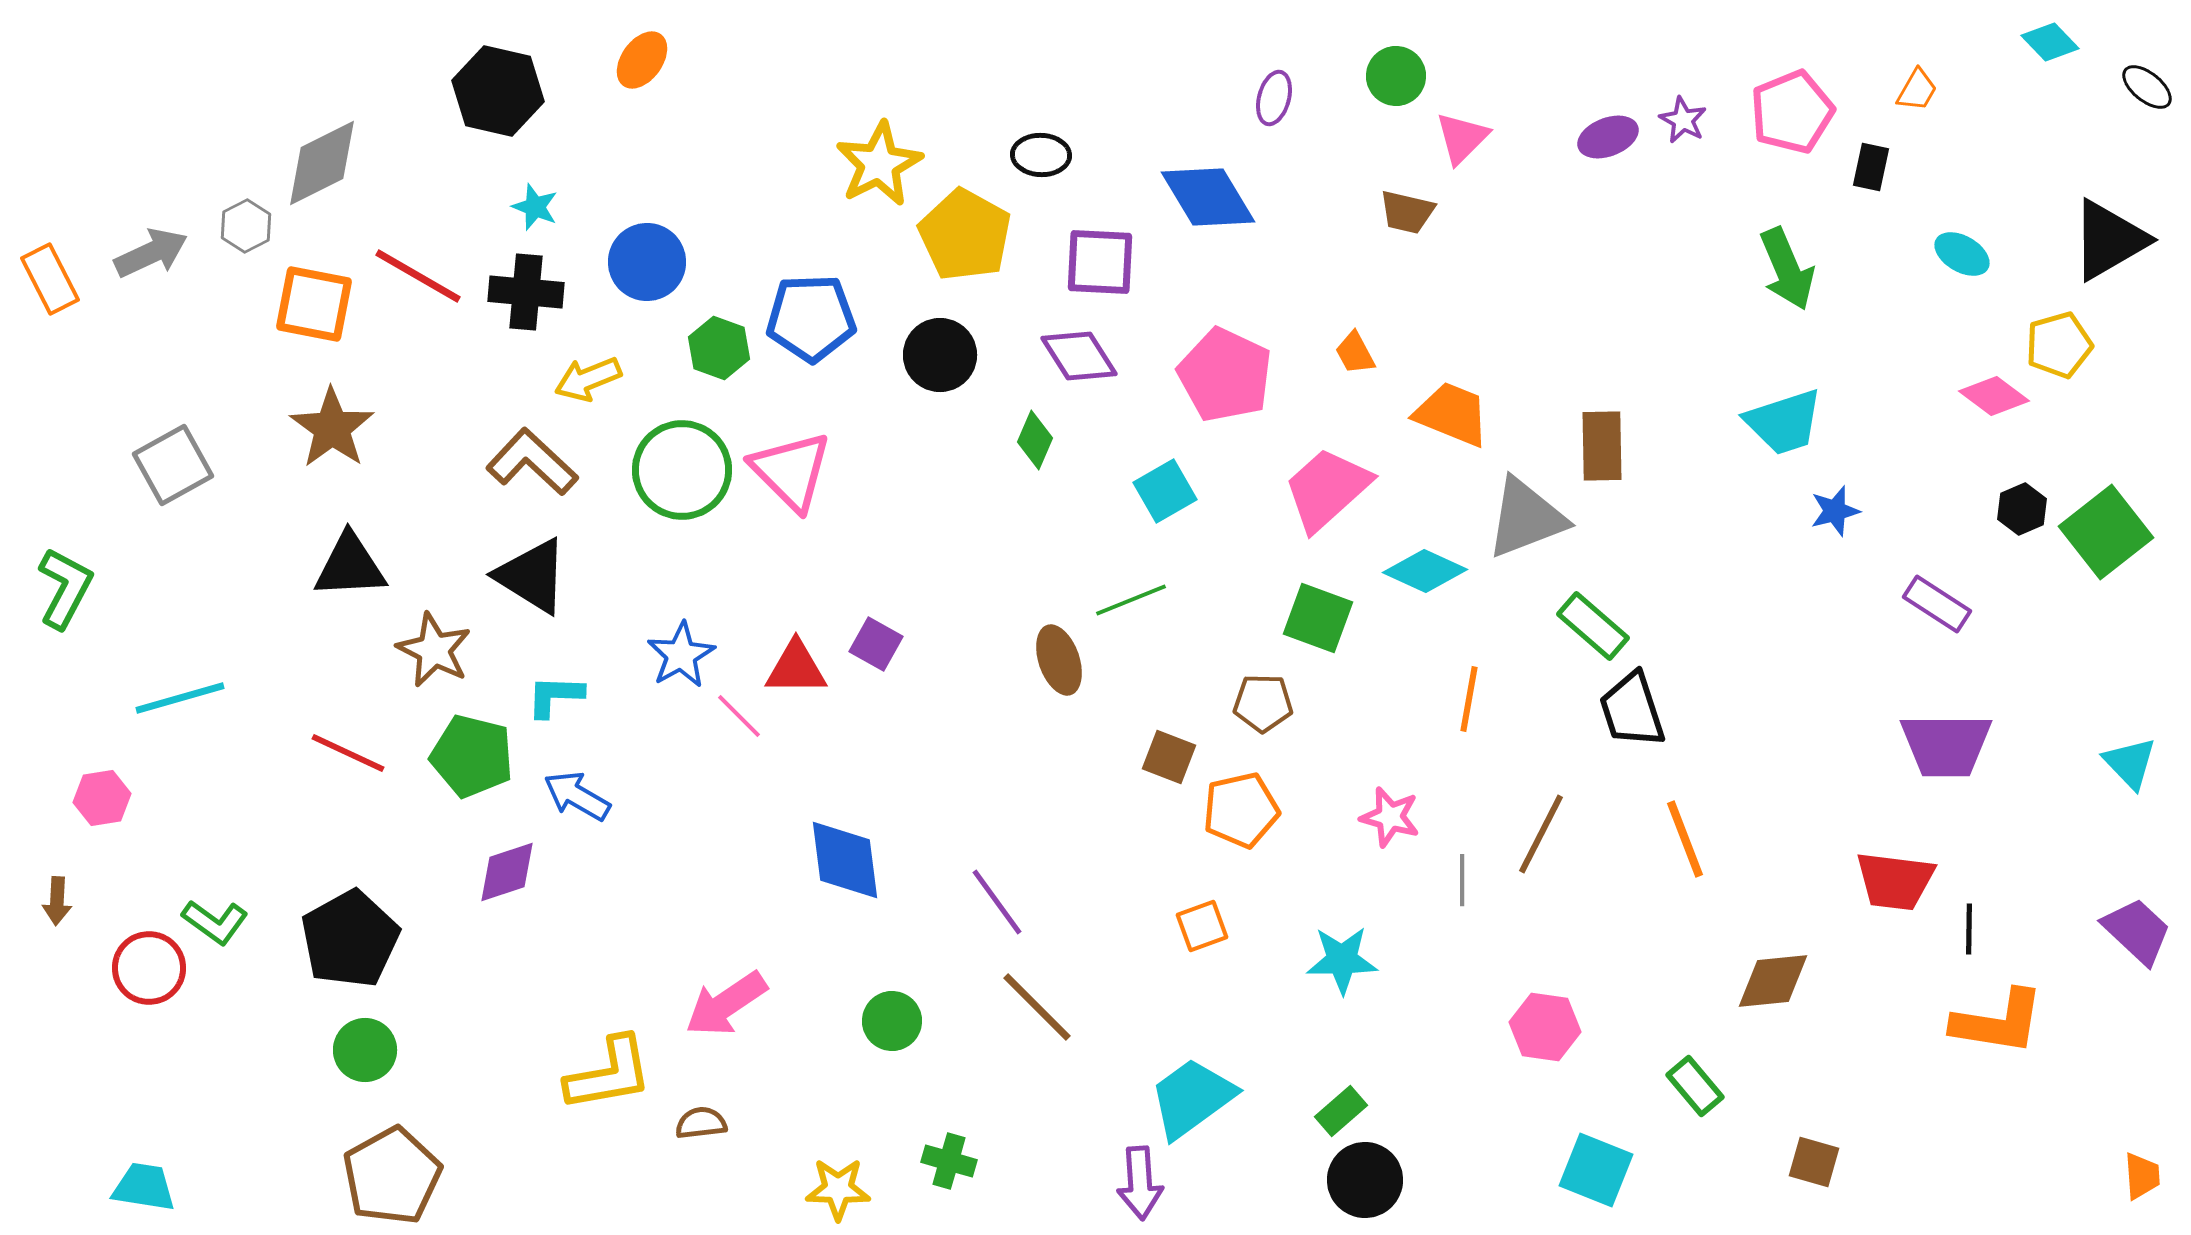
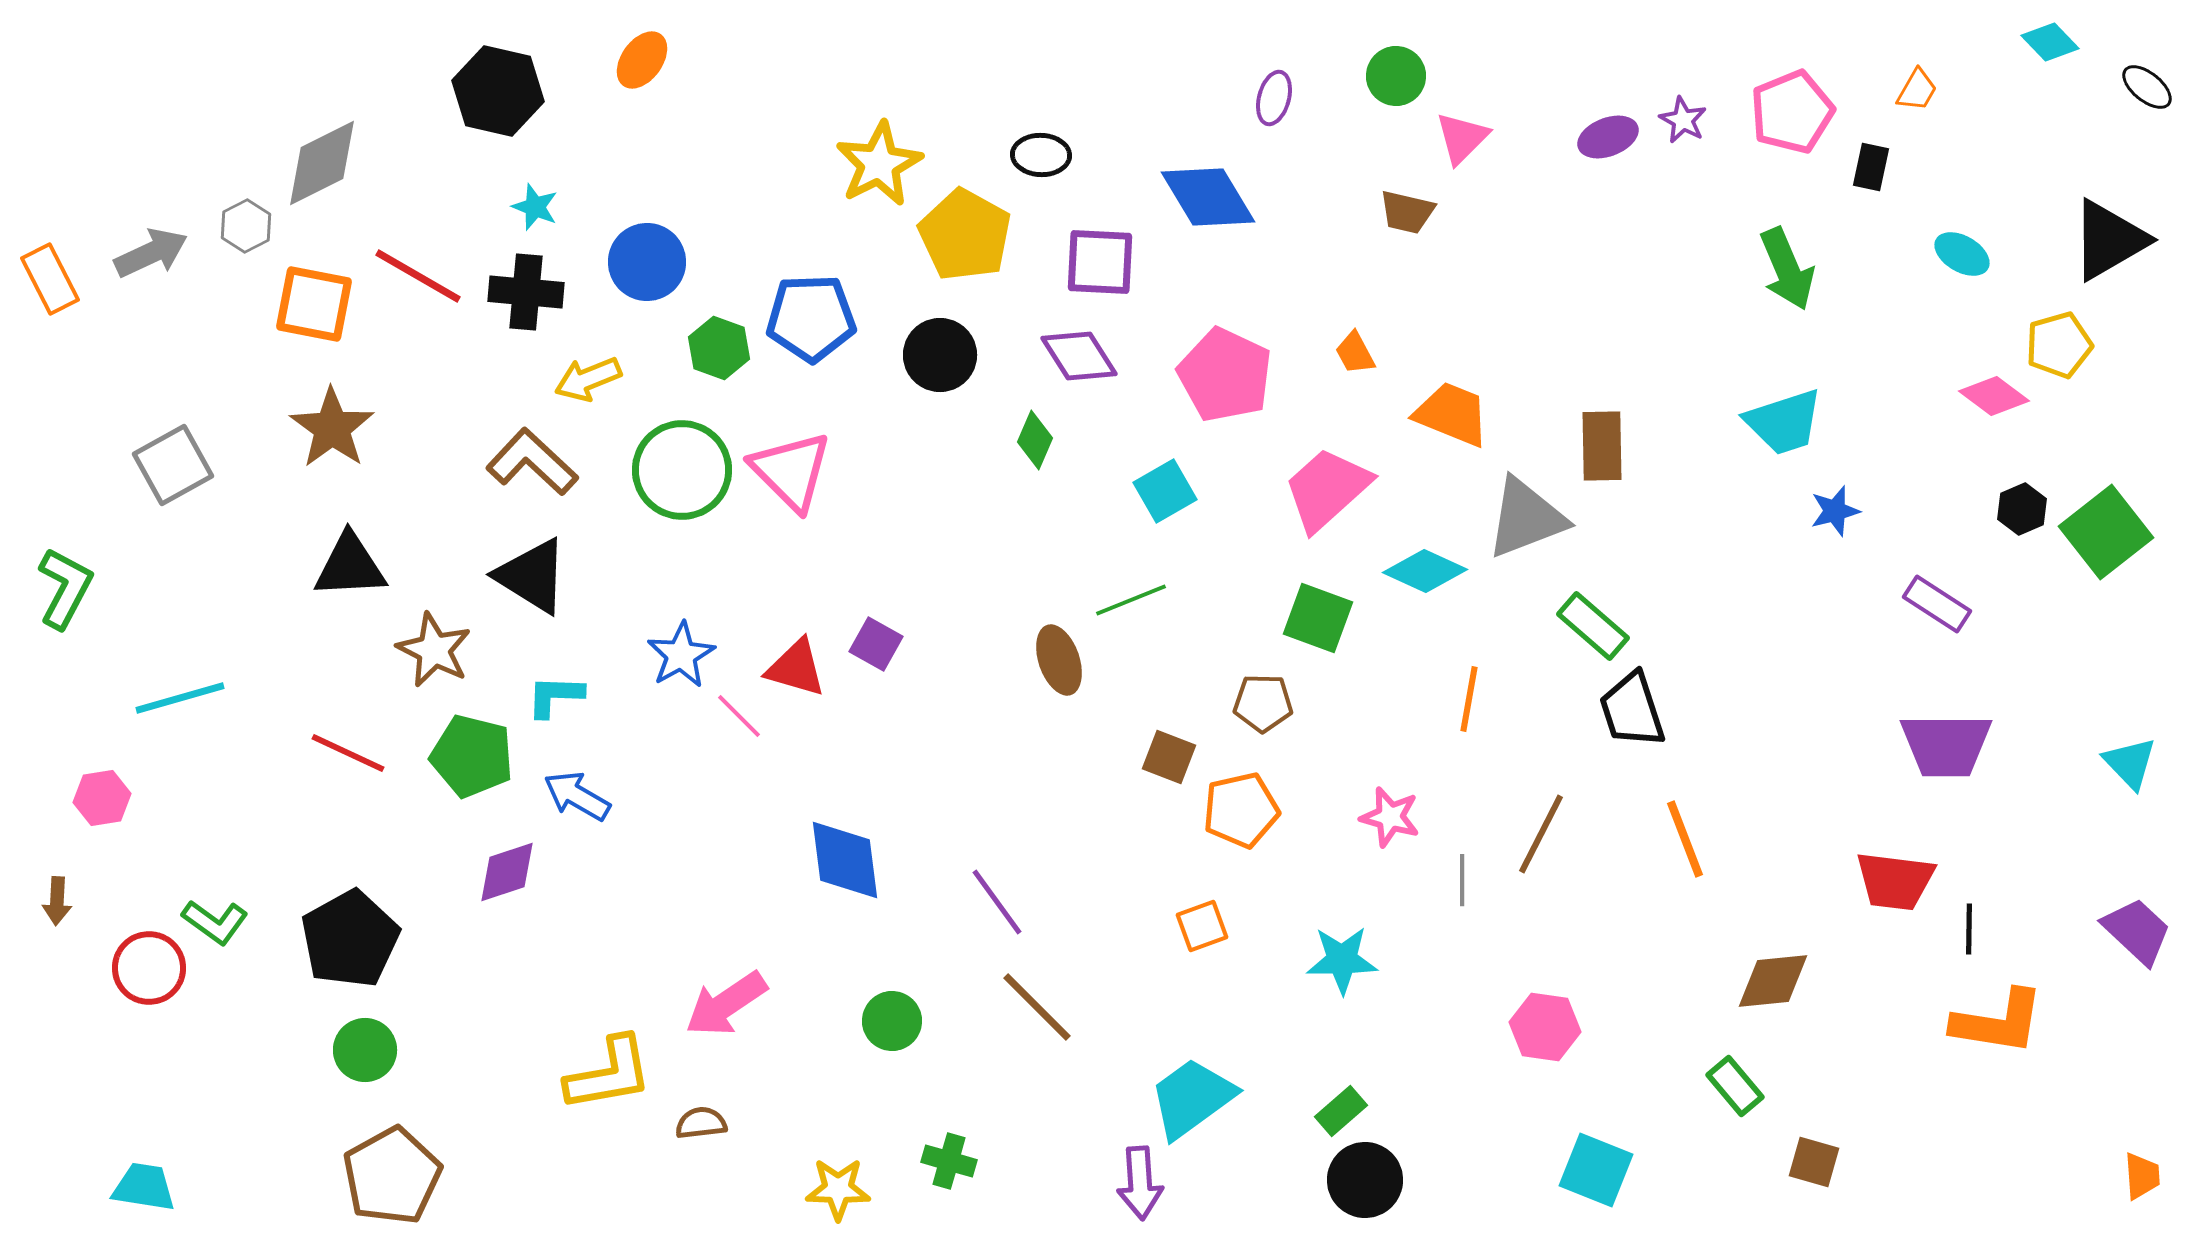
red triangle at (796, 668): rotated 16 degrees clockwise
green rectangle at (1695, 1086): moved 40 px right
